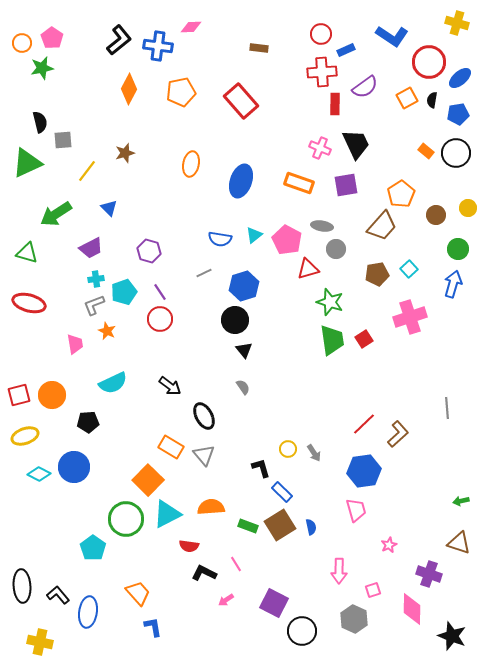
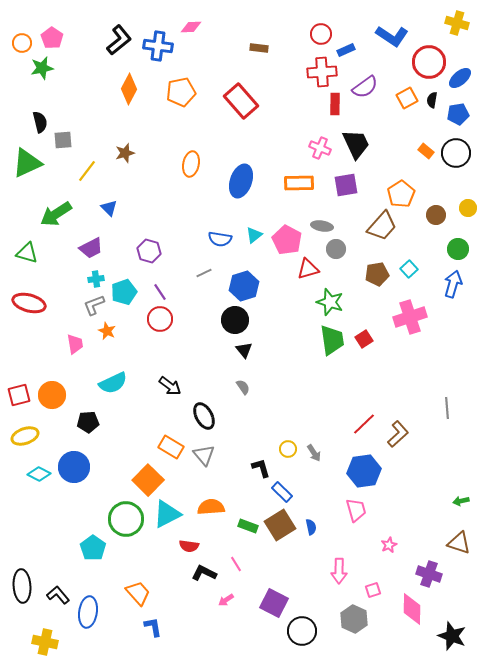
orange rectangle at (299, 183): rotated 20 degrees counterclockwise
yellow cross at (40, 642): moved 5 px right
